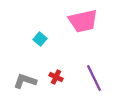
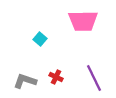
pink trapezoid: rotated 12 degrees clockwise
